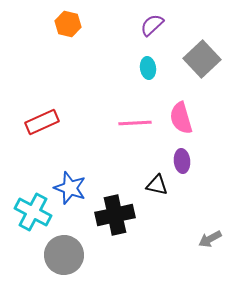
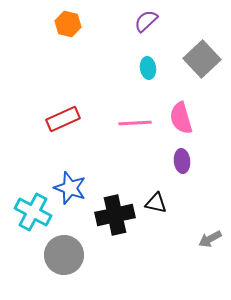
purple semicircle: moved 6 px left, 4 px up
red rectangle: moved 21 px right, 3 px up
black triangle: moved 1 px left, 18 px down
